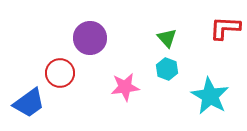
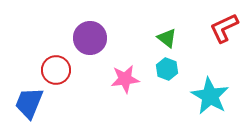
red L-shape: moved 1 px left; rotated 28 degrees counterclockwise
green triangle: rotated 10 degrees counterclockwise
red circle: moved 4 px left, 3 px up
pink star: moved 8 px up
blue trapezoid: rotated 148 degrees clockwise
